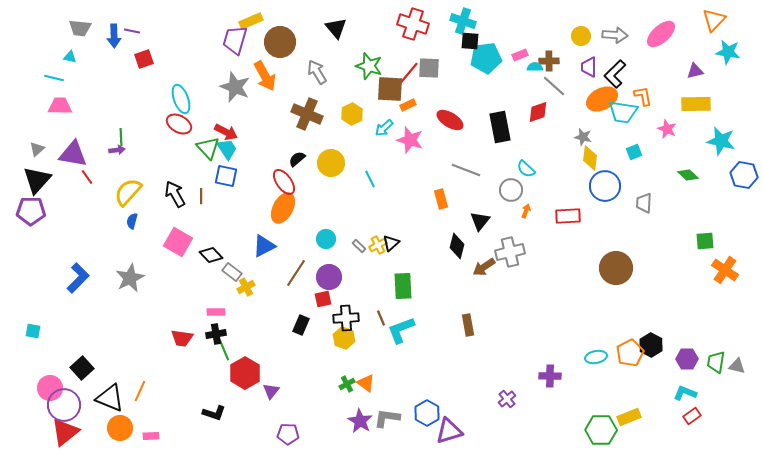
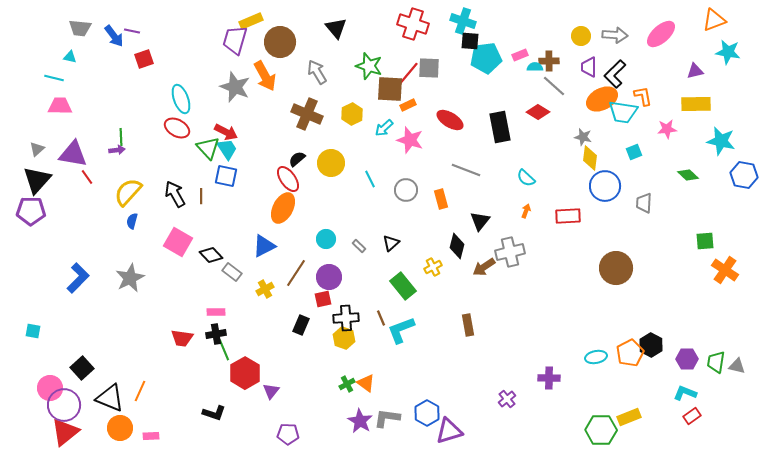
orange triangle at (714, 20): rotated 25 degrees clockwise
blue arrow at (114, 36): rotated 35 degrees counterclockwise
red diamond at (538, 112): rotated 50 degrees clockwise
red ellipse at (179, 124): moved 2 px left, 4 px down
pink star at (667, 129): rotated 30 degrees counterclockwise
cyan semicircle at (526, 169): moved 9 px down
red ellipse at (284, 182): moved 4 px right, 3 px up
gray circle at (511, 190): moved 105 px left
yellow cross at (378, 245): moved 55 px right, 22 px down
green rectangle at (403, 286): rotated 36 degrees counterclockwise
yellow cross at (246, 287): moved 19 px right, 2 px down
purple cross at (550, 376): moved 1 px left, 2 px down
